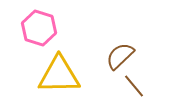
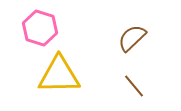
pink hexagon: moved 1 px right
brown semicircle: moved 12 px right, 18 px up
